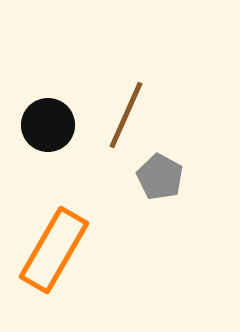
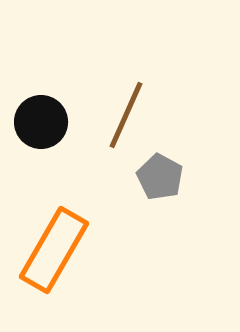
black circle: moved 7 px left, 3 px up
